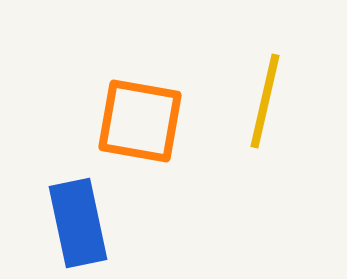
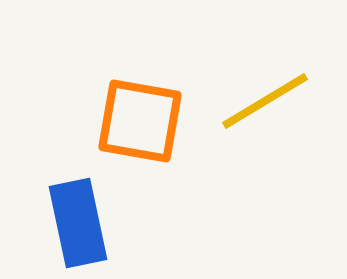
yellow line: rotated 46 degrees clockwise
